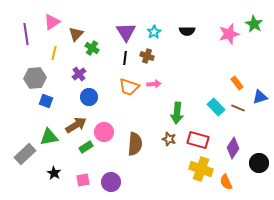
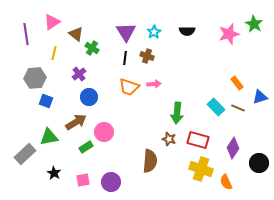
brown triangle: rotated 35 degrees counterclockwise
brown arrow: moved 3 px up
brown semicircle: moved 15 px right, 17 px down
